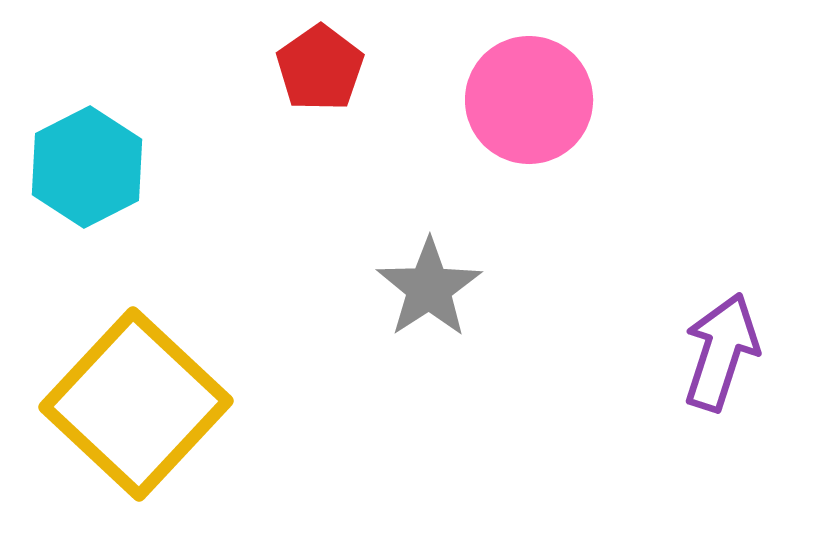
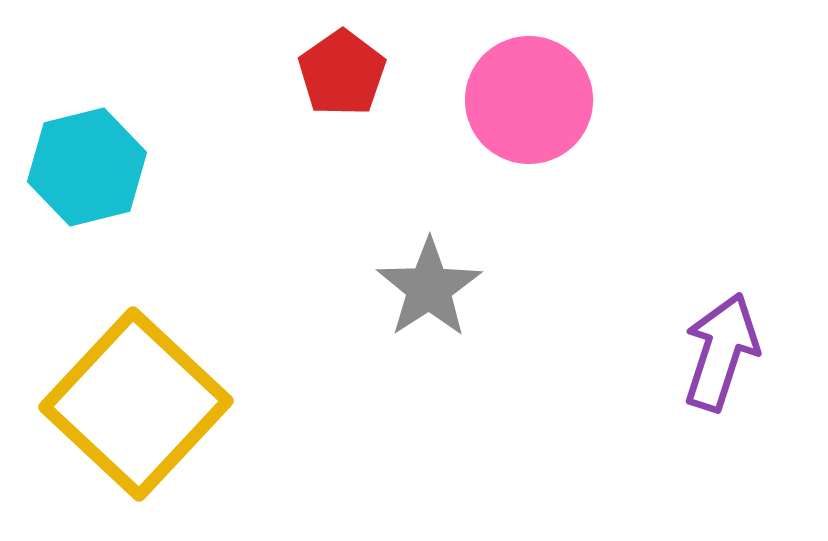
red pentagon: moved 22 px right, 5 px down
cyan hexagon: rotated 13 degrees clockwise
